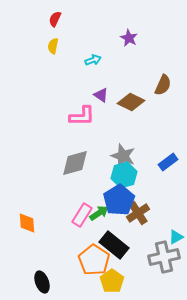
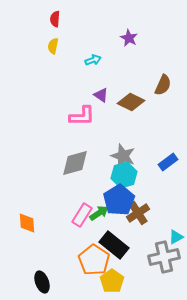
red semicircle: rotated 21 degrees counterclockwise
